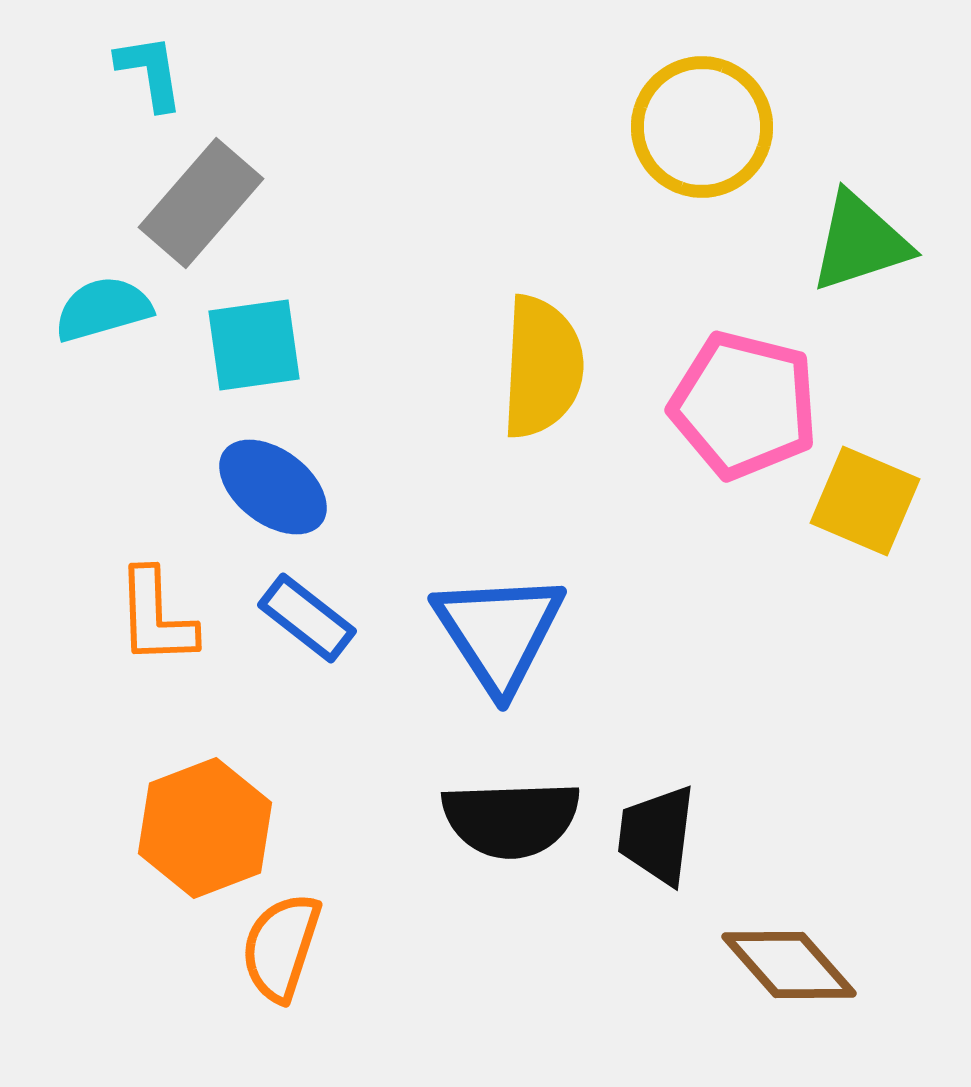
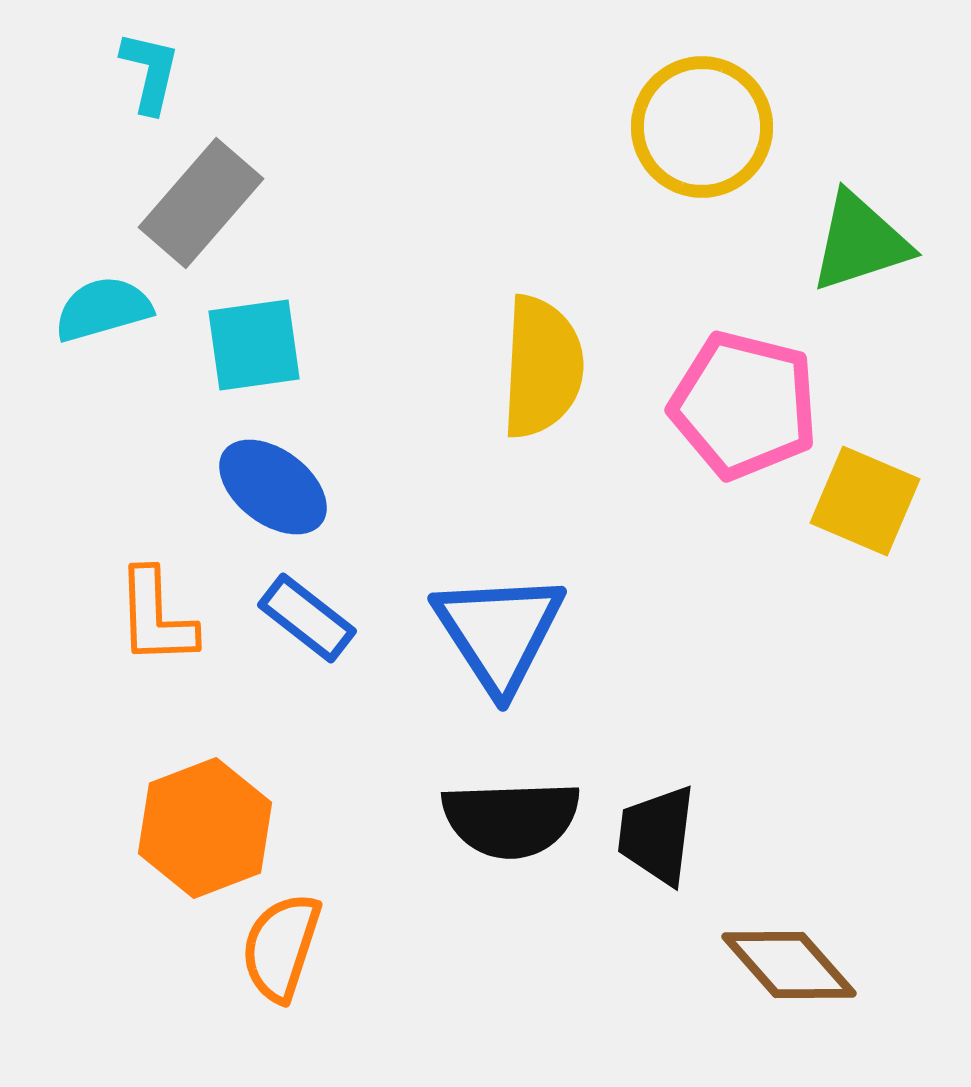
cyan L-shape: rotated 22 degrees clockwise
